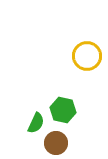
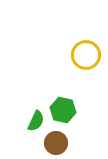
yellow circle: moved 1 px left, 1 px up
green semicircle: moved 2 px up
